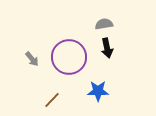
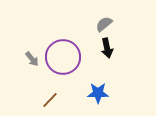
gray semicircle: rotated 30 degrees counterclockwise
purple circle: moved 6 px left
blue star: moved 2 px down
brown line: moved 2 px left
